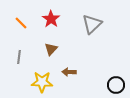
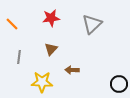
red star: moved 1 px up; rotated 30 degrees clockwise
orange line: moved 9 px left, 1 px down
brown arrow: moved 3 px right, 2 px up
black circle: moved 3 px right, 1 px up
